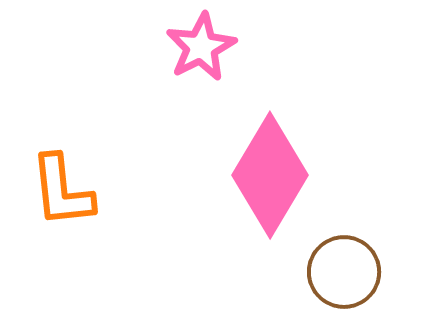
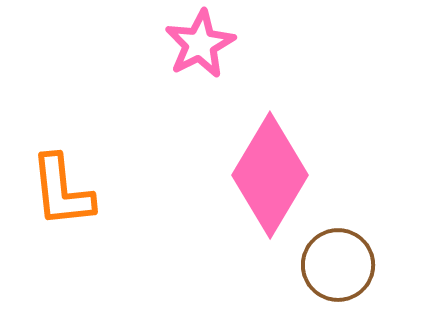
pink star: moved 1 px left, 3 px up
brown circle: moved 6 px left, 7 px up
